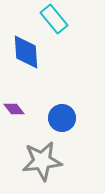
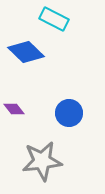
cyan rectangle: rotated 24 degrees counterclockwise
blue diamond: rotated 42 degrees counterclockwise
blue circle: moved 7 px right, 5 px up
